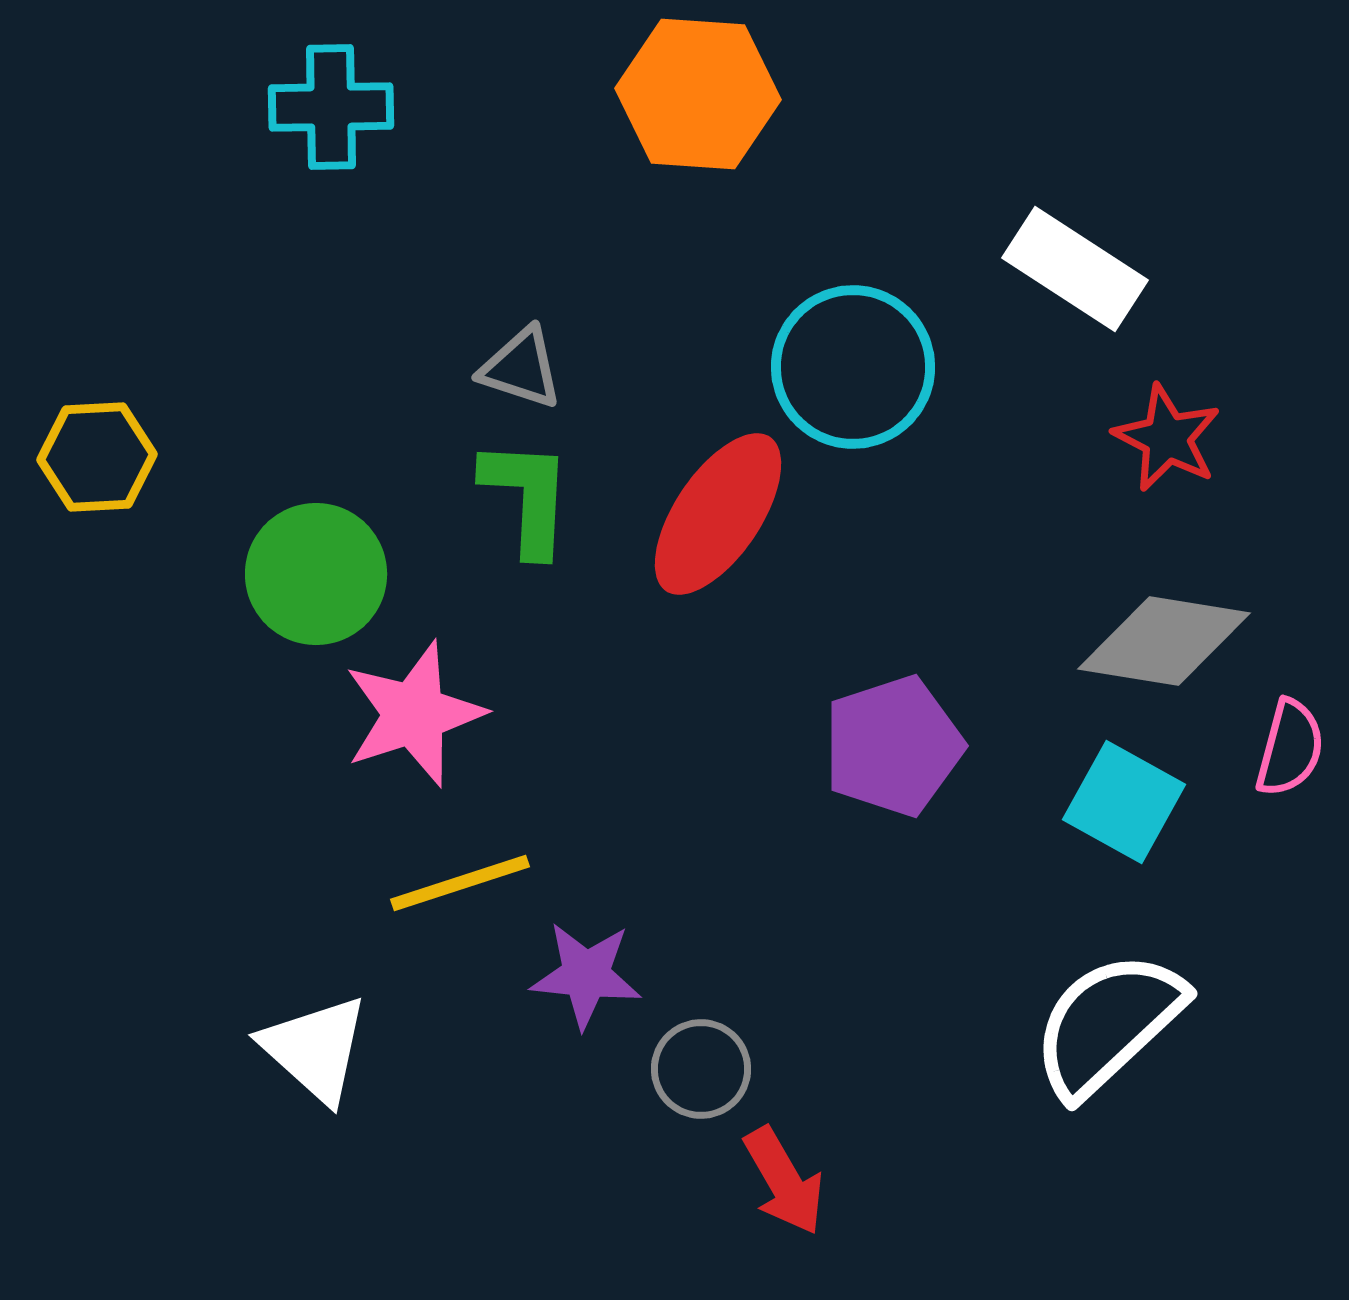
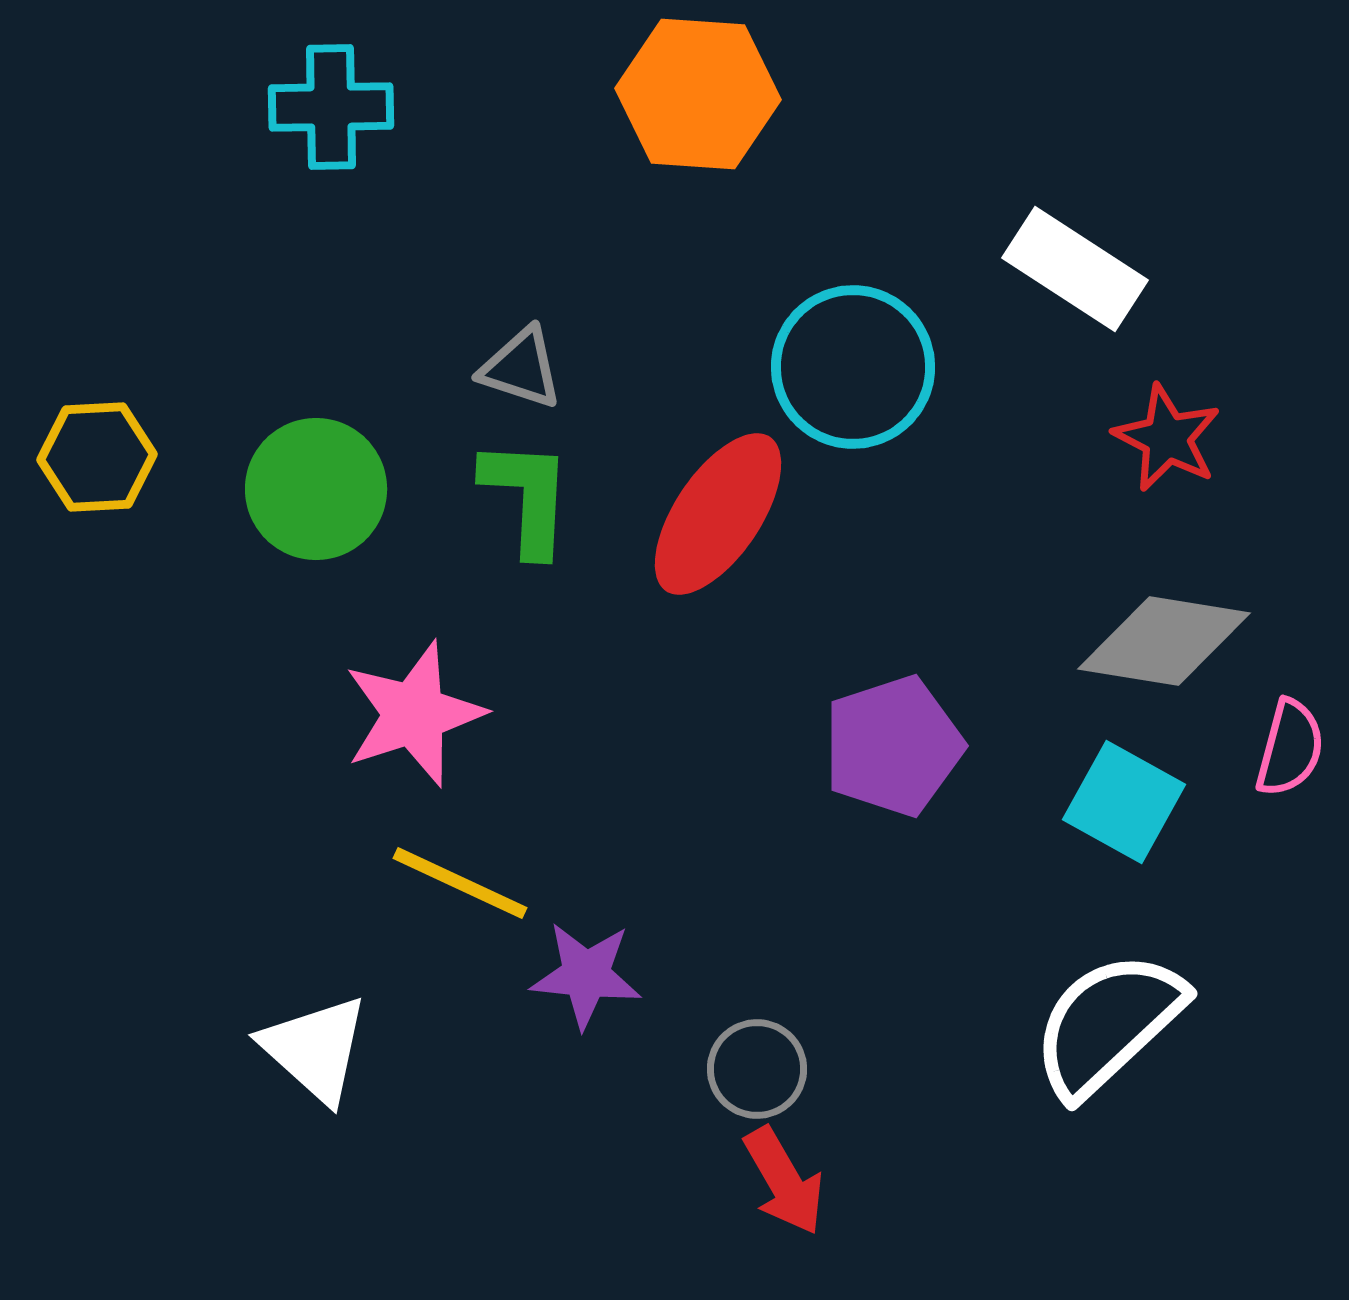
green circle: moved 85 px up
yellow line: rotated 43 degrees clockwise
gray circle: moved 56 px right
